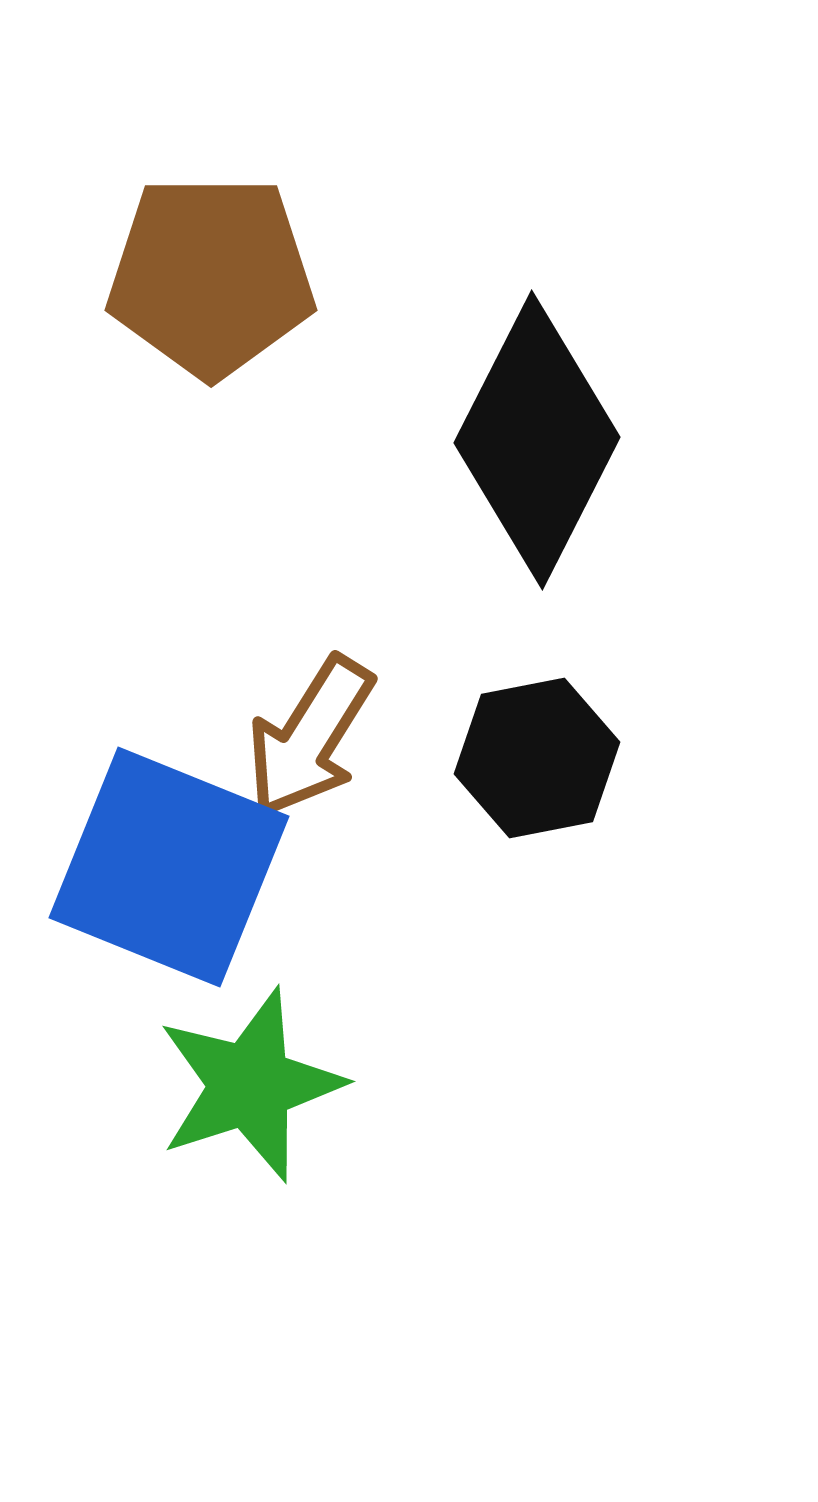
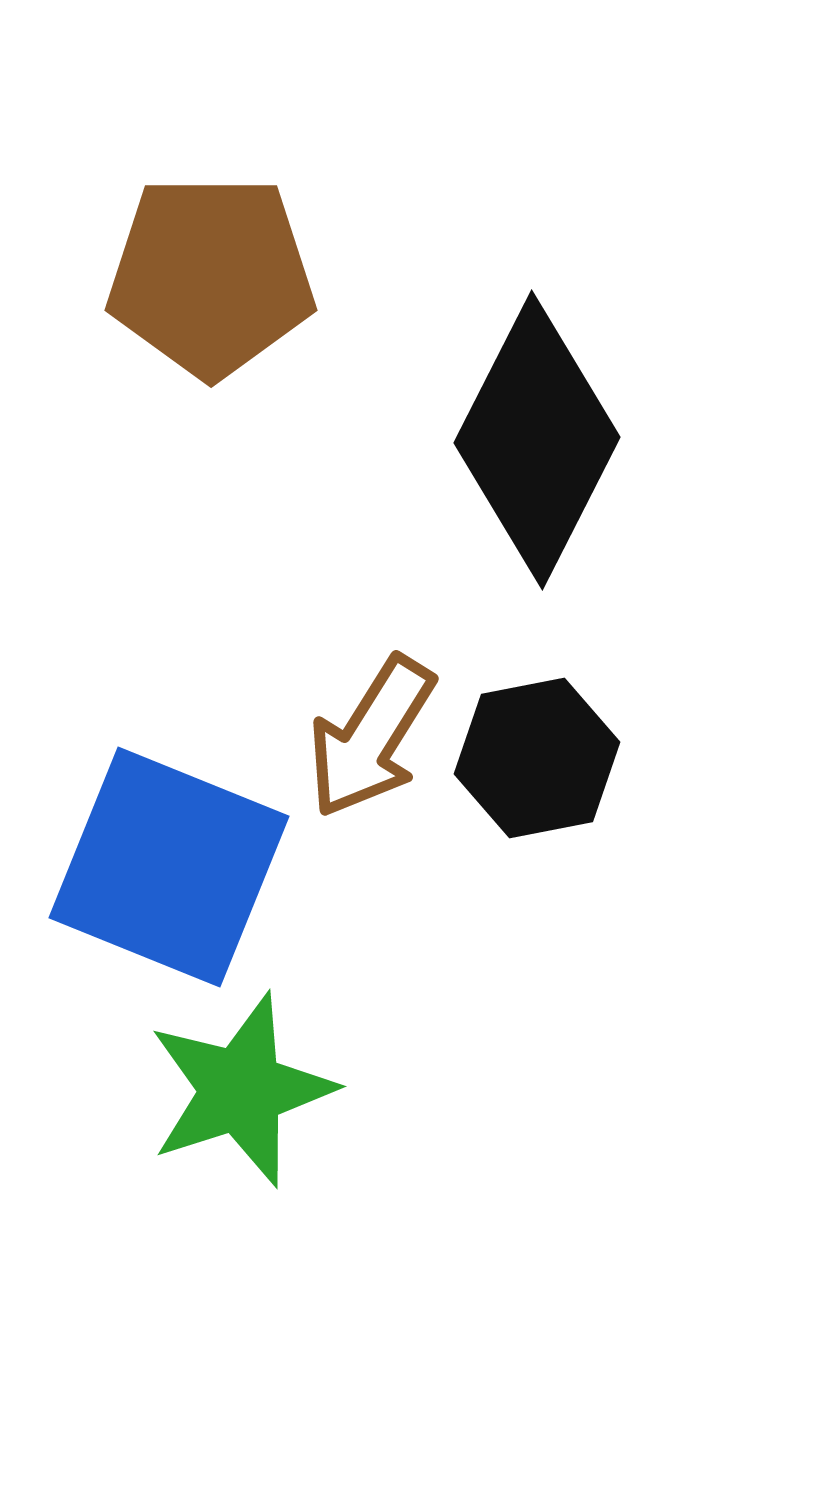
brown arrow: moved 61 px right
green star: moved 9 px left, 5 px down
